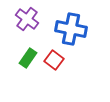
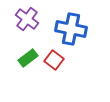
green rectangle: rotated 18 degrees clockwise
